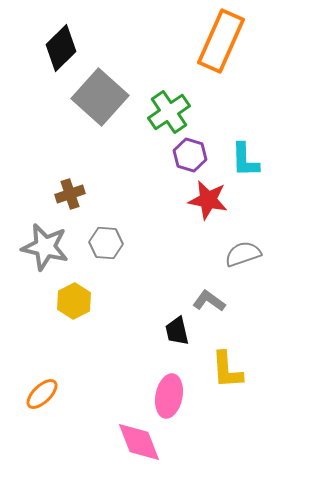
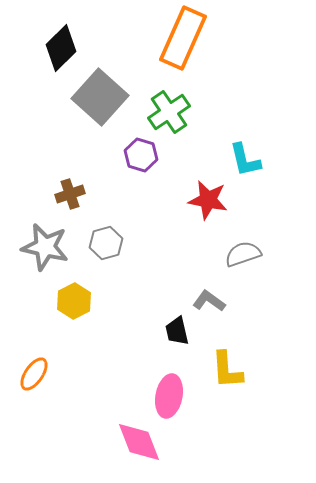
orange rectangle: moved 38 px left, 3 px up
purple hexagon: moved 49 px left
cyan L-shape: rotated 12 degrees counterclockwise
gray hexagon: rotated 20 degrees counterclockwise
orange ellipse: moved 8 px left, 20 px up; rotated 12 degrees counterclockwise
